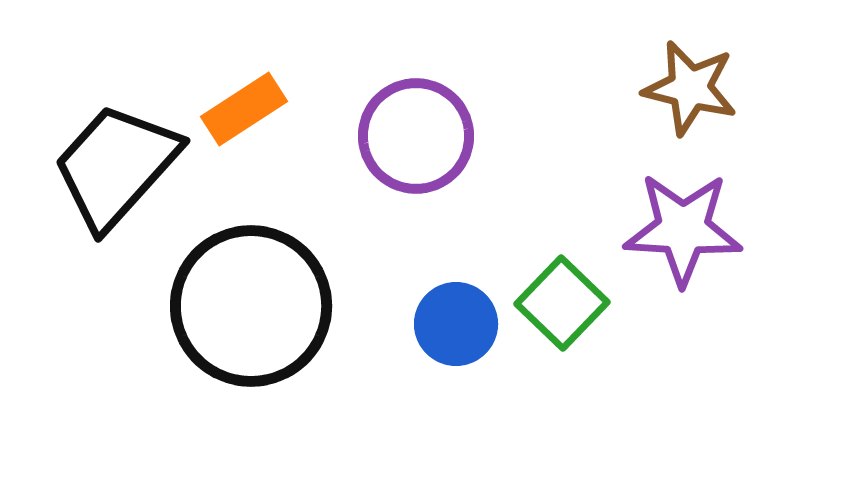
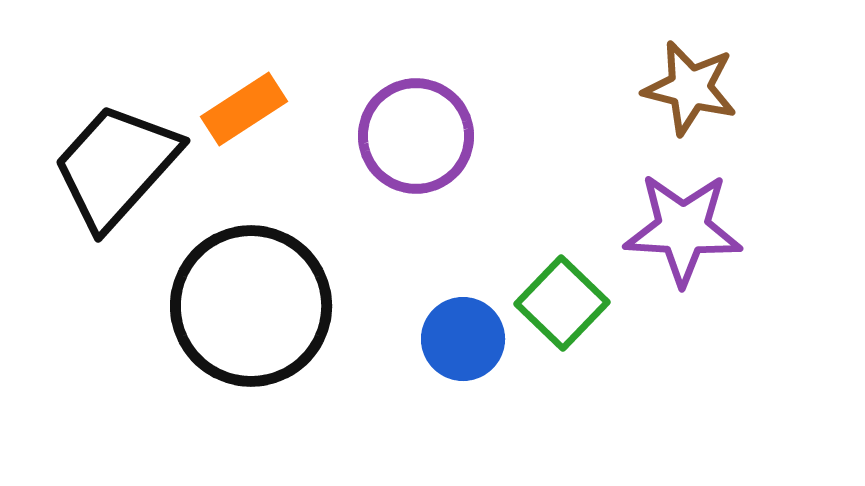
blue circle: moved 7 px right, 15 px down
